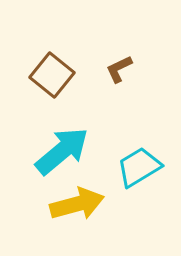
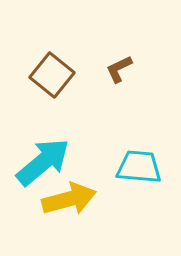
cyan arrow: moved 19 px left, 11 px down
cyan trapezoid: rotated 36 degrees clockwise
yellow arrow: moved 8 px left, 5 px up
